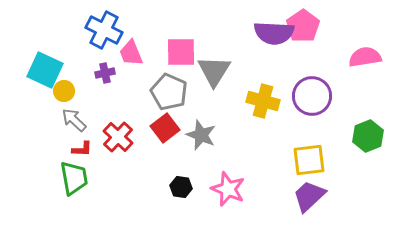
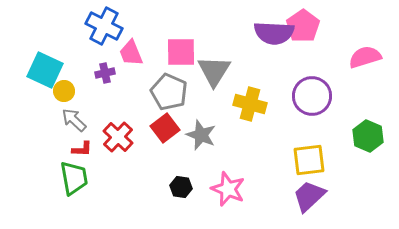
blue cross: moved 4 px up
pink semicircle: rotated 8 degrees counterclockwise
yellow cross: moved 13 px left, 3 px down
green hexagon: rotated 16 degrees counterclockwise
